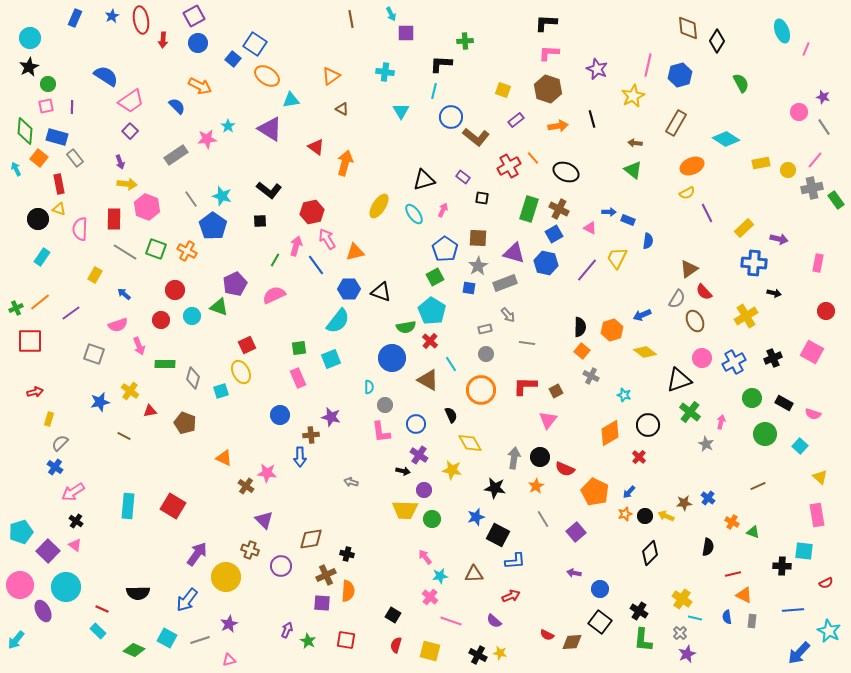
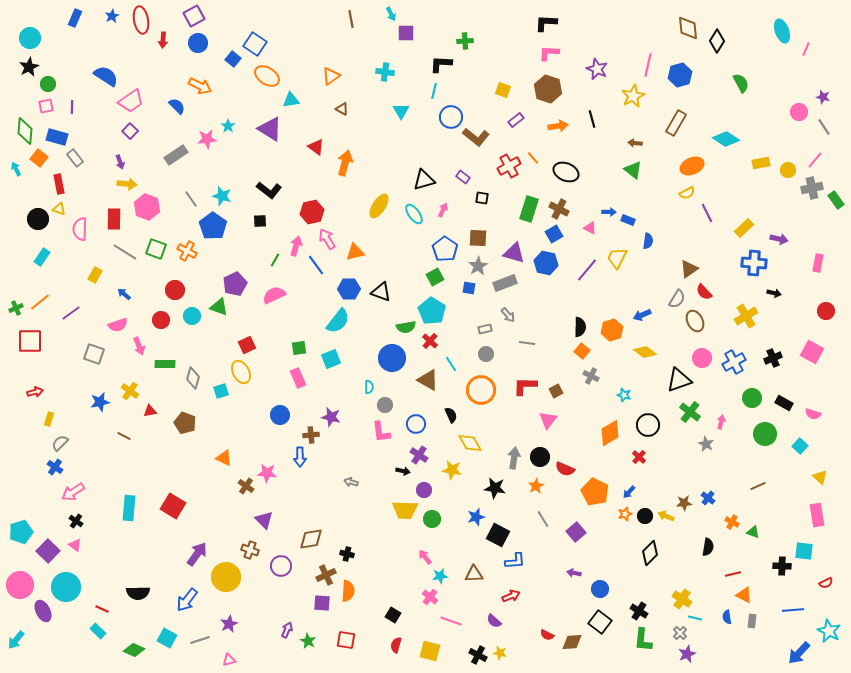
cyan rectangle at (128, 506): moved 1 px right, 2 px down
